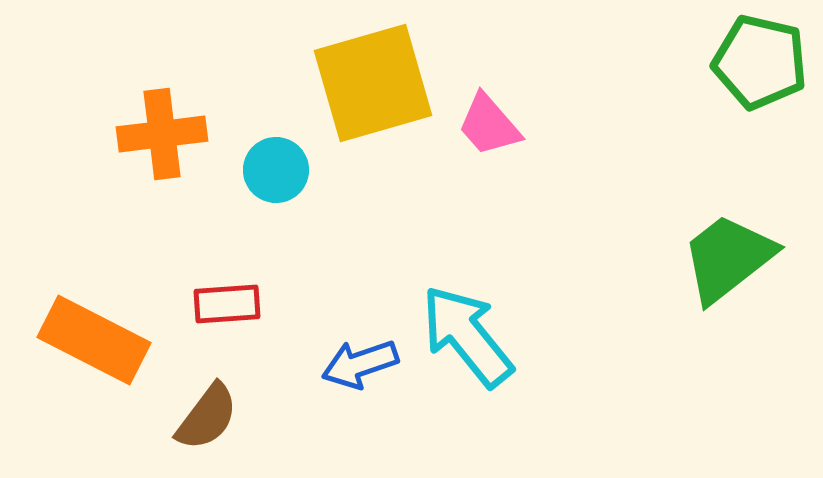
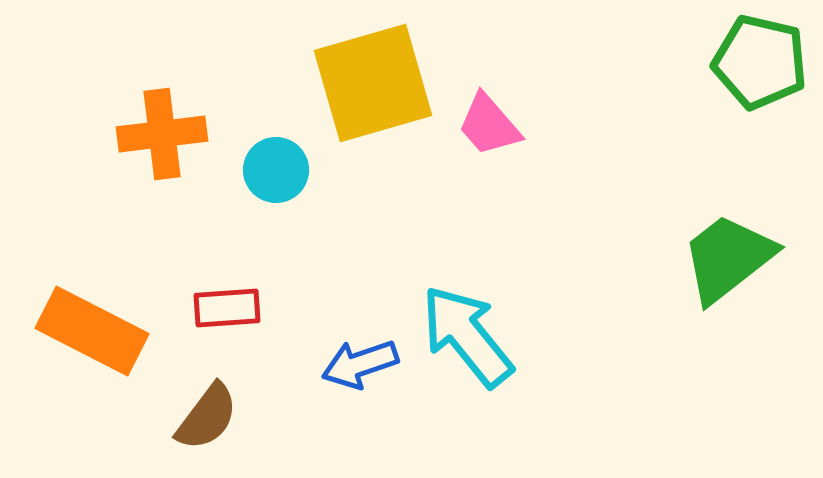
red rectangle: moved 4 px down
orange rectangle: moved 2 px left, 9 px up
